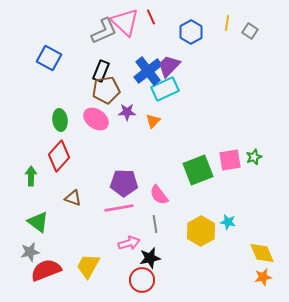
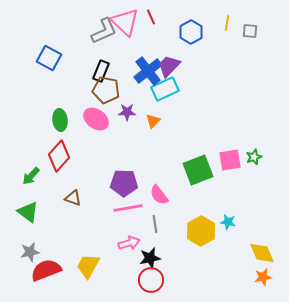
gray square: rotated 28 degrees counterclockwise
brown pentagon: rotated 20 degrees clockwise
green arrow: rotated 138 degrees counterclockwise
pink line: moved 9 px right
green triangle: moved 10 px left, 10 px up
red circle: moved 9 px right
